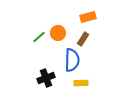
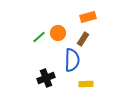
yellow rectangle: moved 5 px right, 1 px down
